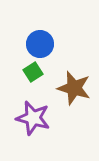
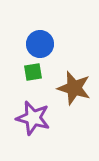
green square: rotated 24 degrees clockwise
